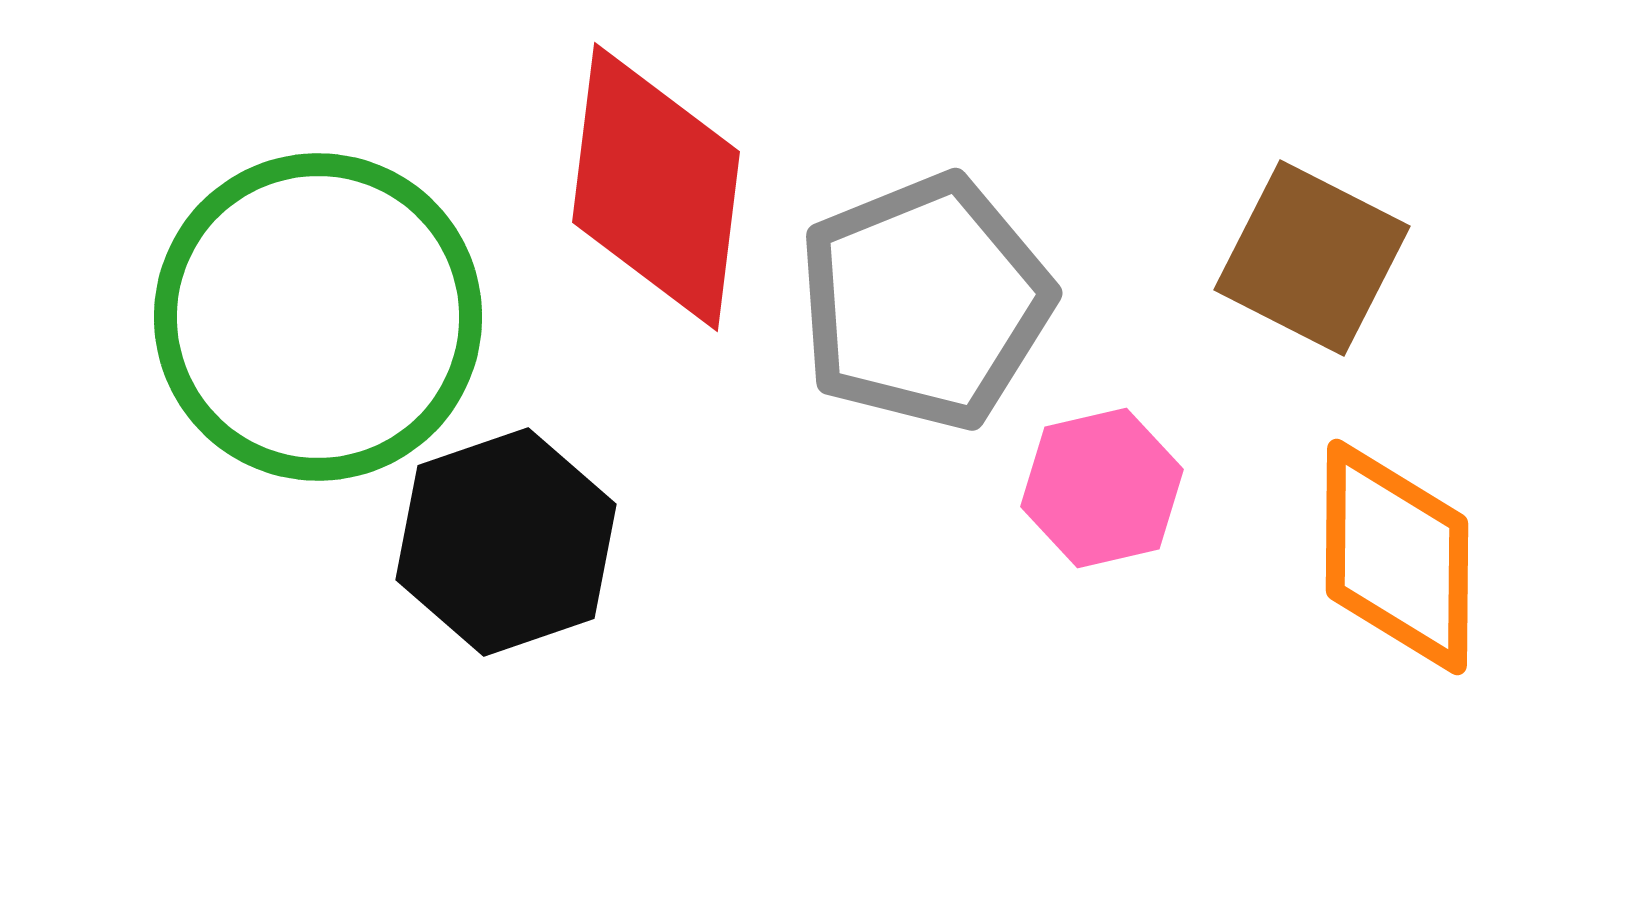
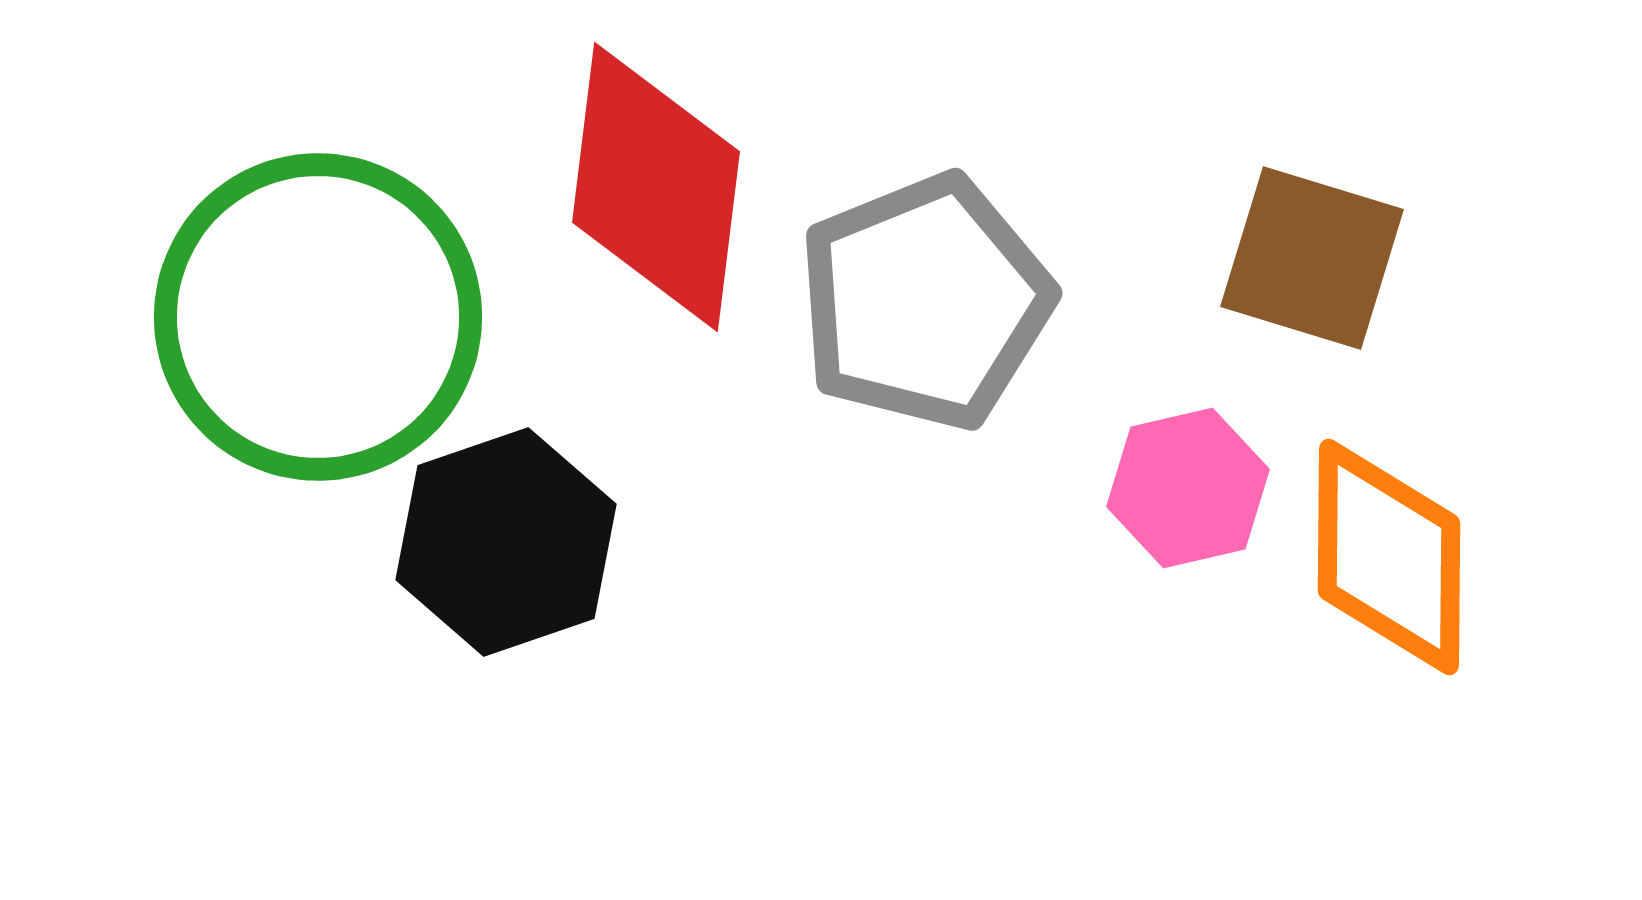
brown square: rotated 10 degrees counterclockwise
pink hexagon: moved 86 px right
orange diamond: moved 8 px left
